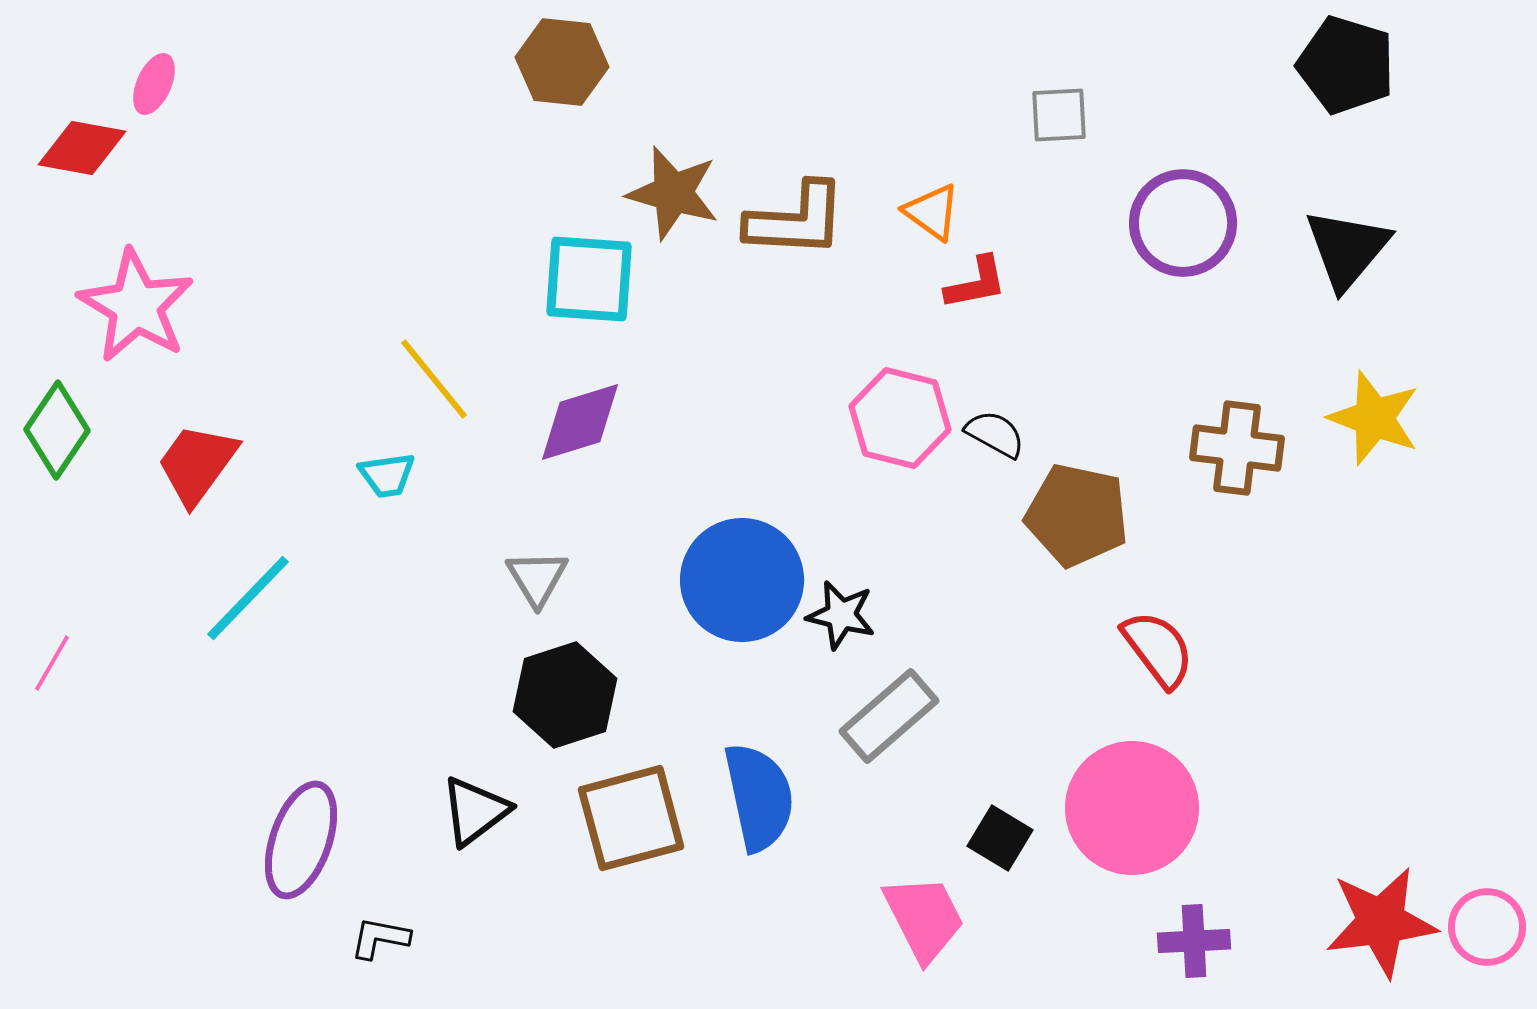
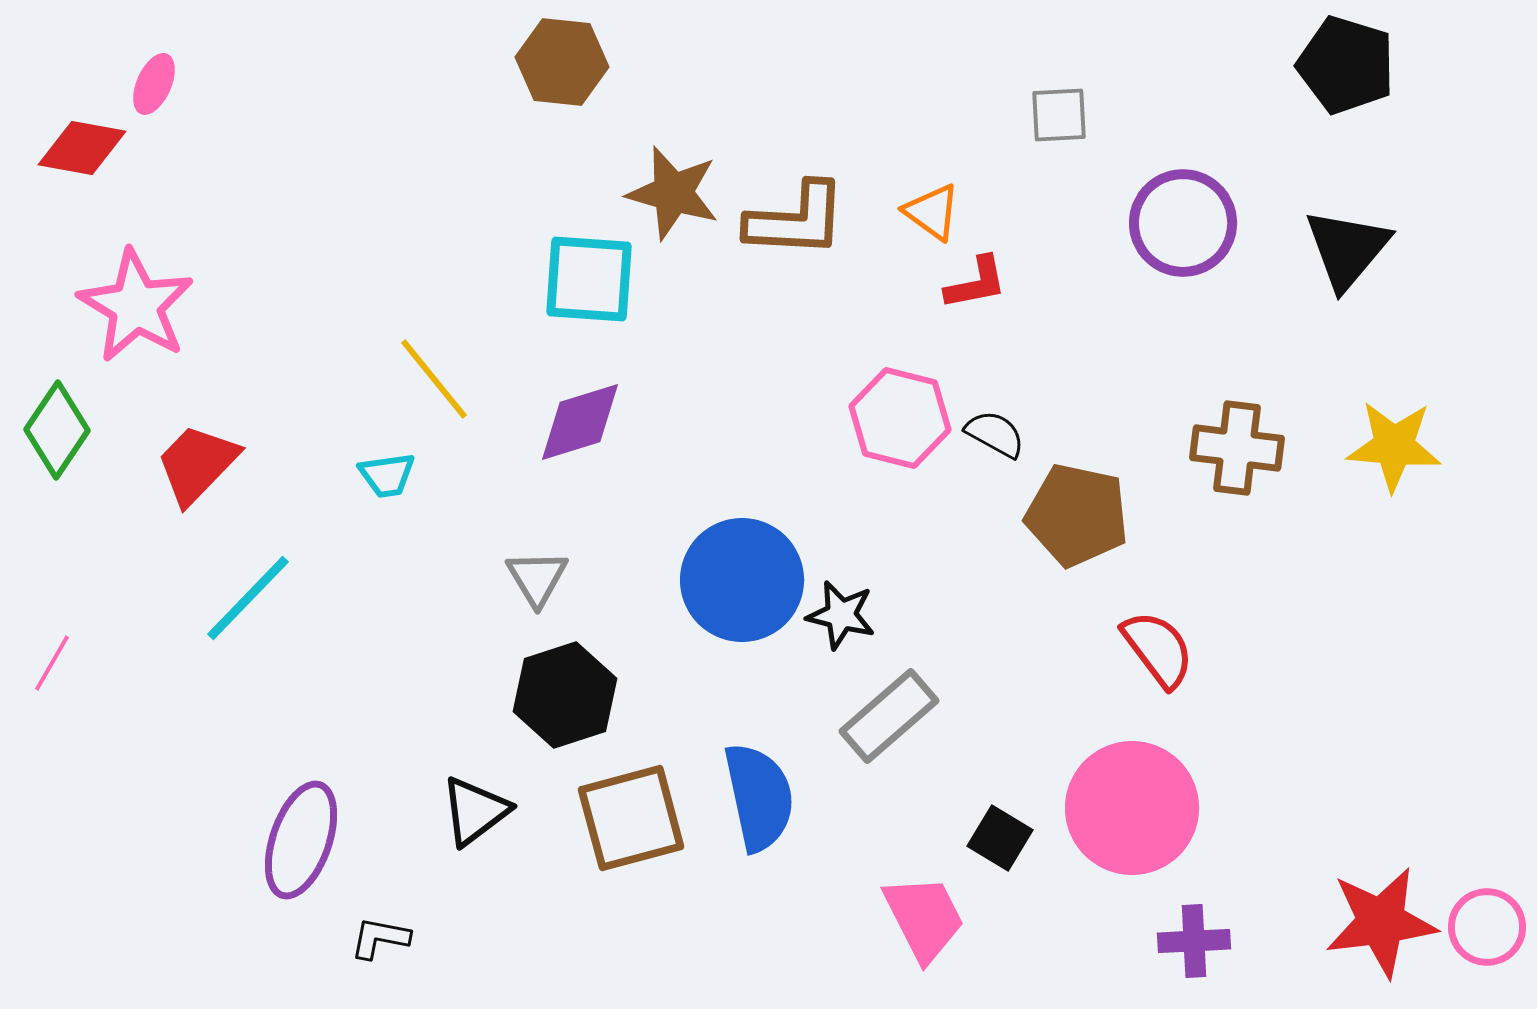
yellow star at (1374, 418): moved 20 px right, 28 px down; rotated 16 degrees counterclockwise
red trapezoid at (197, 464): rotated 8 degrees clockwise
